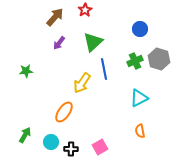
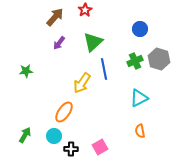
cyan circle: moved 3 px right, 6 px up
